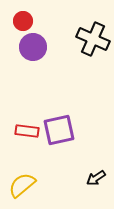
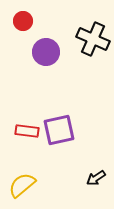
purple circle: moved 13 px right, 5 px down
